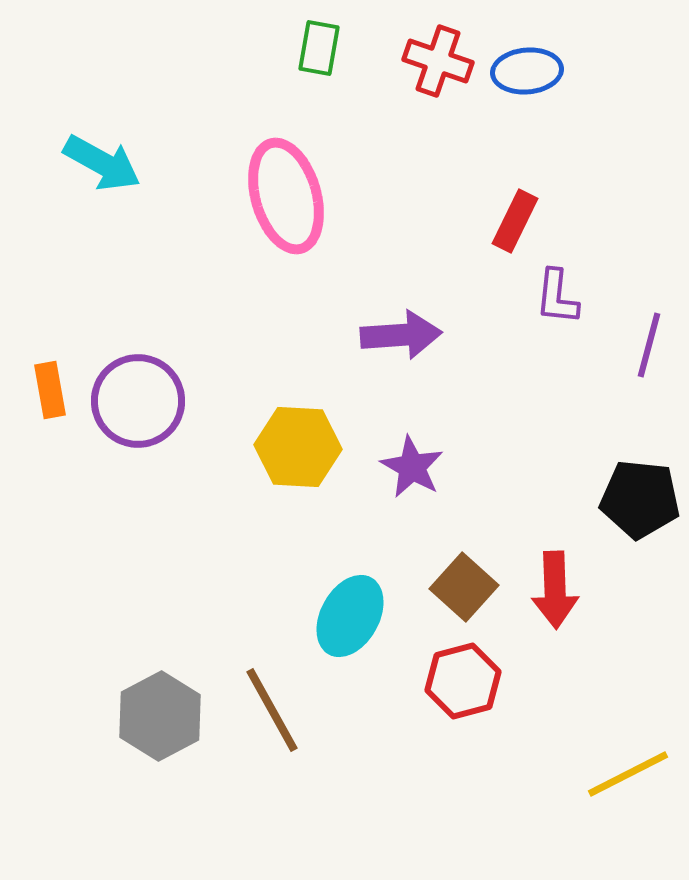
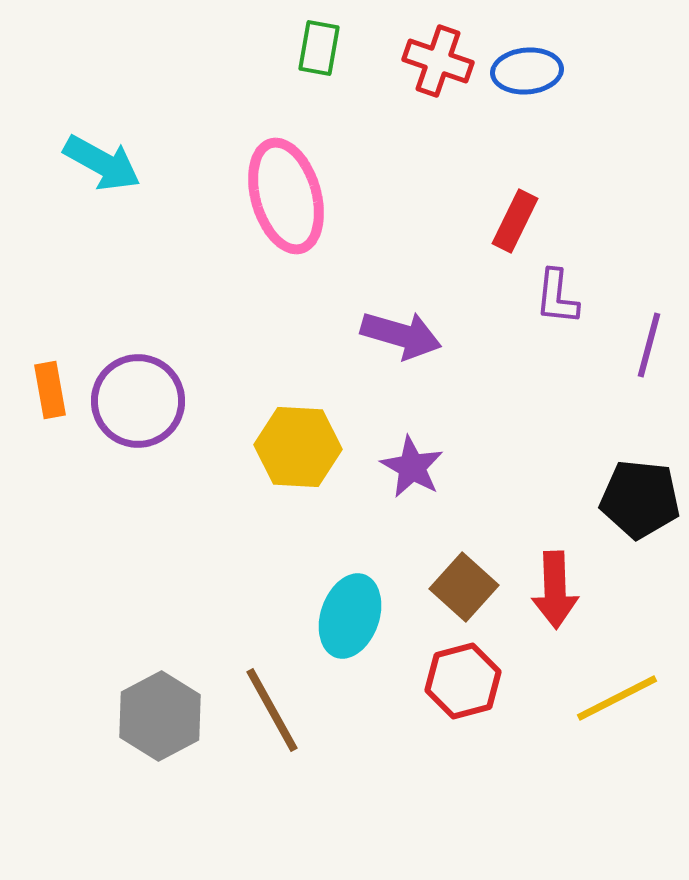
purple arrow: rotated 20 degrees clockwise
cyan ellipse: rotated 10 degrees counterclockwise
yellow line: moved 11 px left, 76 px up
